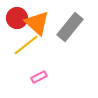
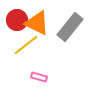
red circle: moved 2 px down
orange triangle: rotated 16 degrees counterclockwise
pink rectangle: rotated 42 degrees clockwise
